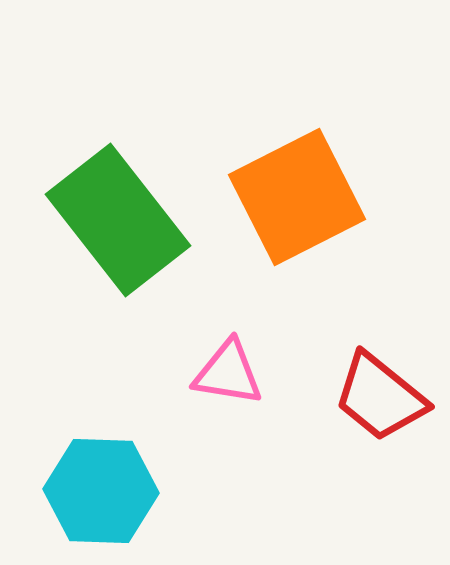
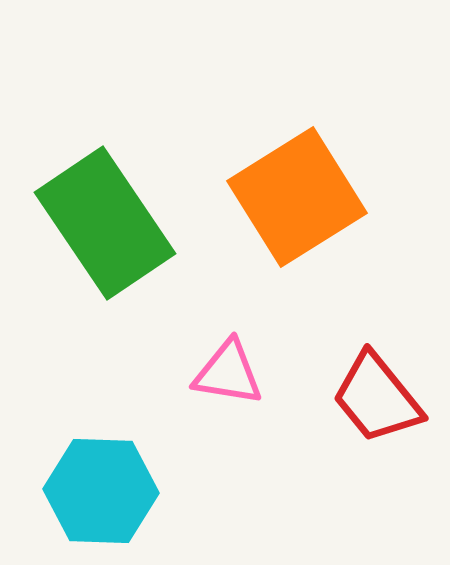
orange square: rotated 5 degrees counterclockwise
green rectangle: moved 13 px left, 3 px down; rotated 4 degrees clockwise
red trapezoid: moved 3 px left, 1 px down; rotated 12 degrees clockwise
